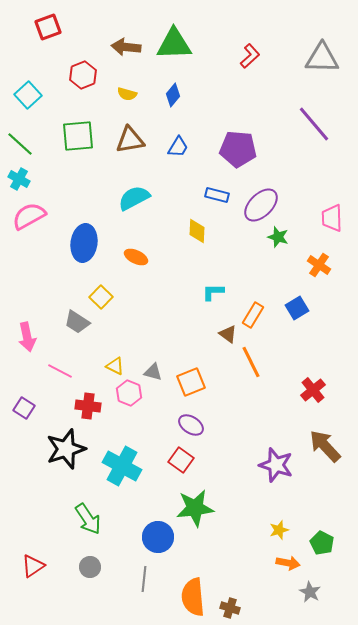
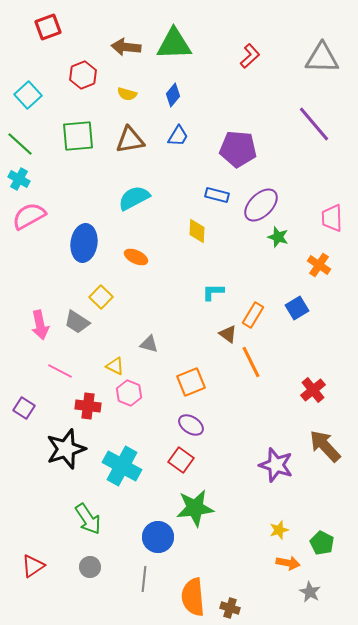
blue trapezoid at (178, 147): moved 11 px up
pink arrow at (27, 337): moved 13 px right, 12 px up
gray triangle at (153, 372): moved 4 px left, 28 px up
